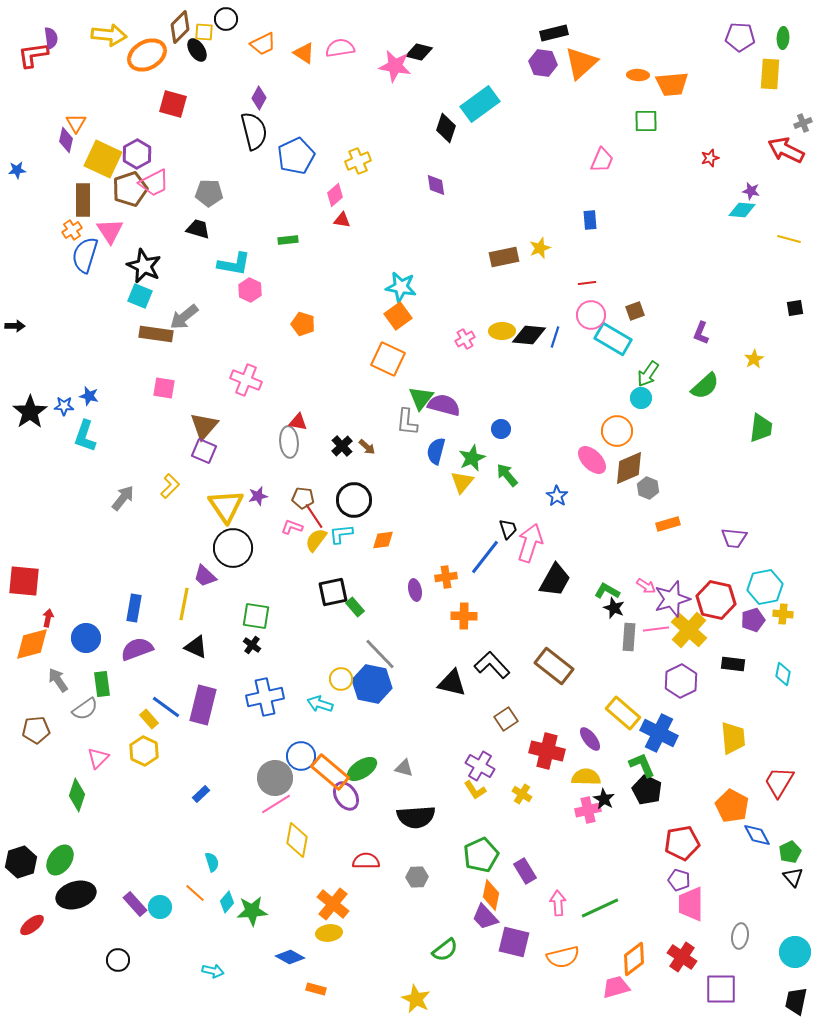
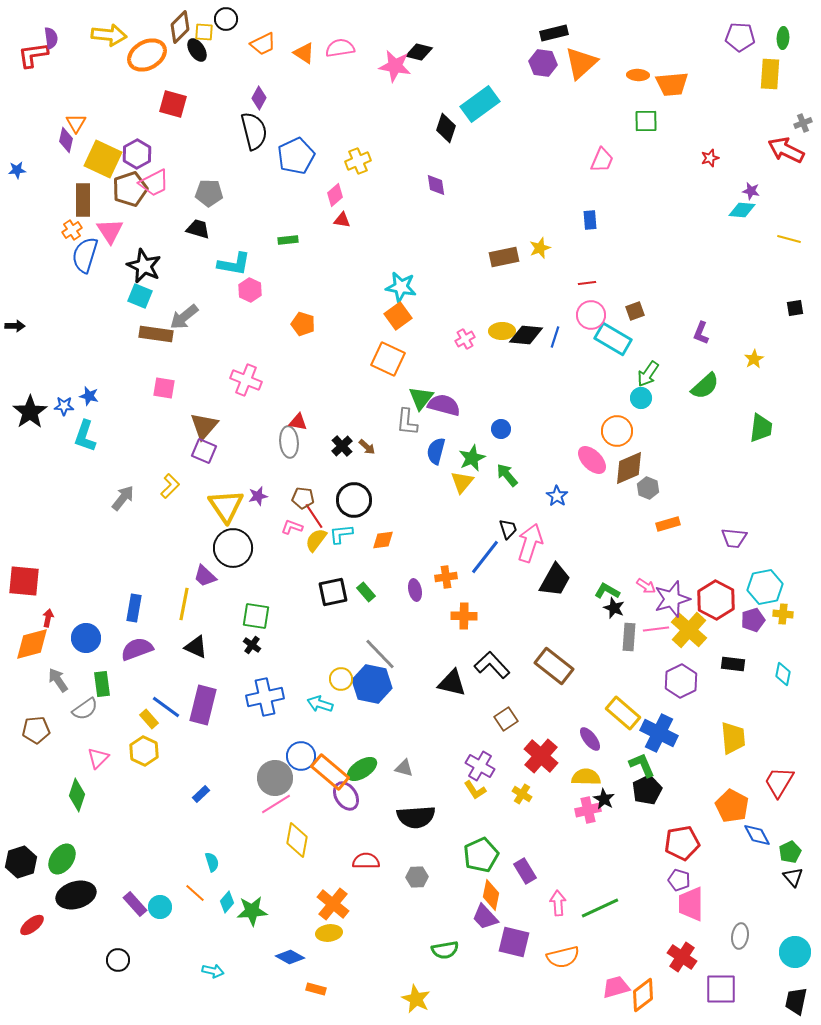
black diamond at (529, 335): moved 3 px left
red hexagon at (716, 600): rotated 15 degrees clockwise
green rectangle at (355, 607): moved 11 px right, 15 px up
red cross at (547, 751): moved 6 px left, 5 px down; rotated 28 degrees clockwise
black pentagon at (647, 790): rotated 20 degrees clockwise
green ellipse at (60, 860): moved 2 px right, 1 px up
green semicircle at (445, 950): rotated 28 degrees clockwise
orange diamond at (634, 959): moved 9 px right, 36 px down
